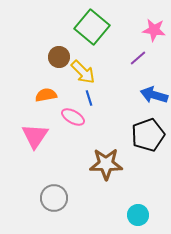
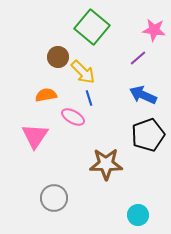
brown circle: moved 1 px left
blue arrow: moved 11 px left; rotated 8 degrees clockwise
